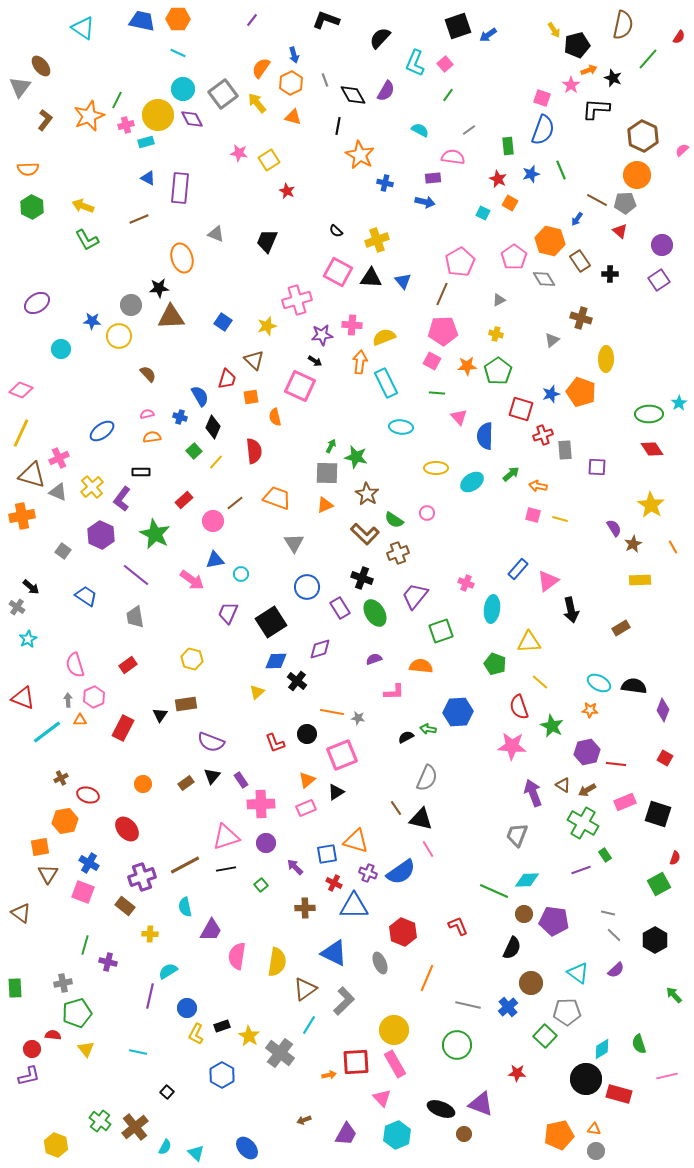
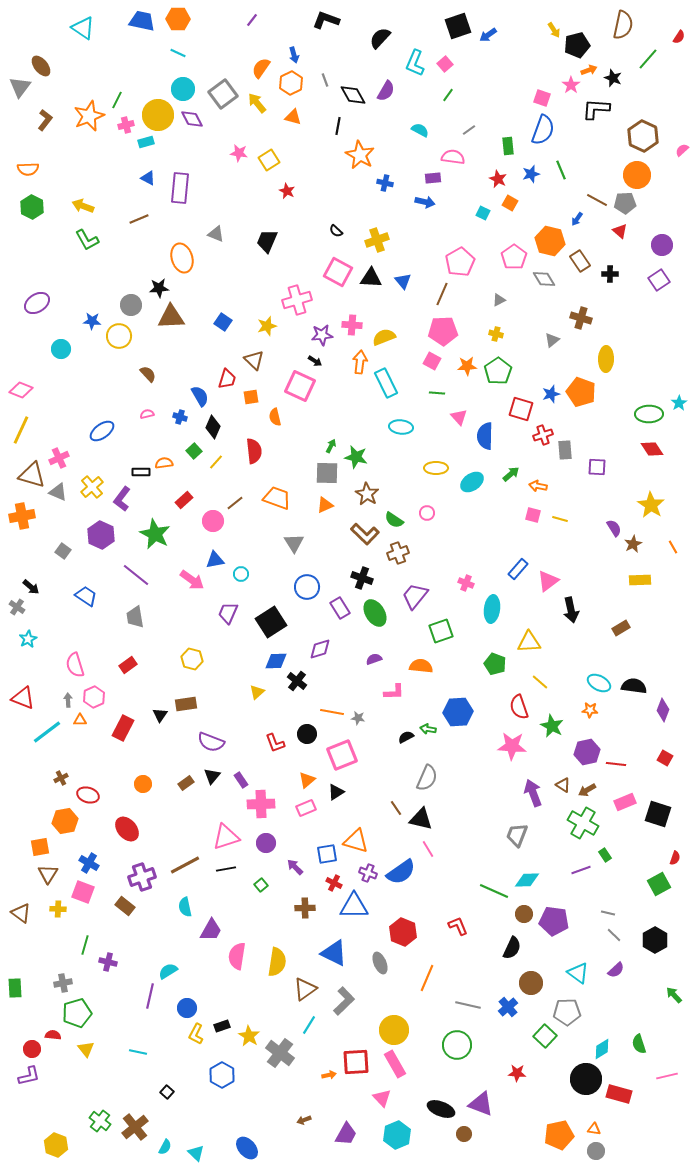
yellow line at (21, 433): moved 3 px up
orange semicircle at (152, 437): moved 12 px right, 26 px down
yellow cross at (150, 934): moved 92 px left, 25 px up
